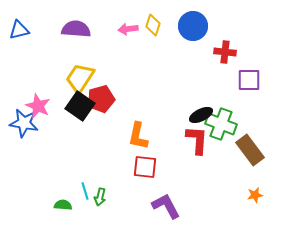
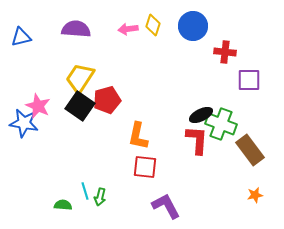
blue triangle: moved 2 px right, 7 px down
red pentagon: moved 6 px right, 1 px down
